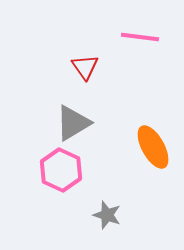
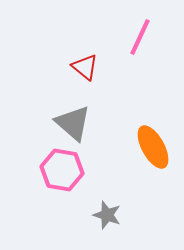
pink line: rotated 72 degrees counterclockwise
red triangle: rotated 16 degrees counterclockwise
gray triangle: rotated 48 degrees counterclockwise
pink hexagon: moved 1 px right; rotated 15 degrees counterclockwise
